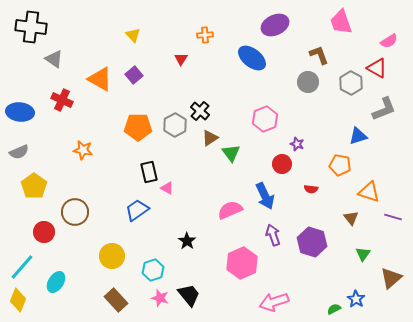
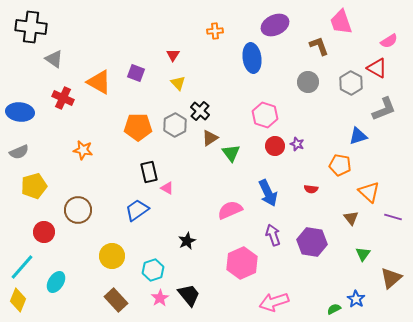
yellow triangle at (133, 35): moved 45 px right, 48 px down
orange cross at (205, 35): moved 10 px right, 4 px up
brown L-shape at (319, 55): moved 9 px up
blue ellipse at (252, 58): rotated 44 degrees clockwise
red triangle at (181, 59): moved 8 px left, 4 px up
purple square at (134, 75): moved 2 px right, 2 px up; rotated 30 degrees counterclockwise
orange triangle at (100, 79): moved 1 px left, 3 px down
red cross at (62, 100): moved 1 px right, 2 px up
pink hexagon at (265, 119): moved 4 px up; rotated 20 degrees counterclockwise
red circle at (282, 164): moved 7 px left, 18 px up
yellow pentagon at (34, 186): rotated 20 degrees clockwise
orange triangle at (369, 192): rotated 25 degrees clockwise
blue arrow at (265, 196): moved 3 px right, 3 px up
brown circle at (75, 212): moved 3 px right, 2 px up
black star at (187, 241): rotated 12 degrees clockwise
purple hexagon at (312, 242): rotated 8 degrees counterclockwise
pink star at (160, 298): rotated 24 degrees clockwise
